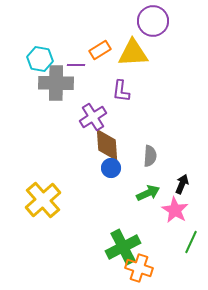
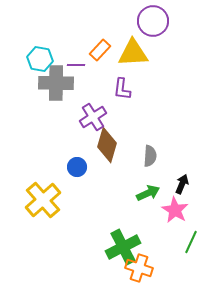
orange rectangle: rotated 15 degrees counterclockwise
purple L-shape: moved 1 px right, 2 px up
brown diamond: rotated 20 degrees clockwise
blue circle: moved 34 px left, 1 px up
